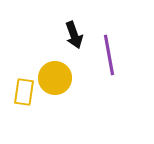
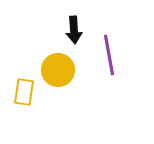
black arrow: moved 5 px up; rotated 16 degrees clockwise
yellow circle: moved 3 px right, 8 px up
